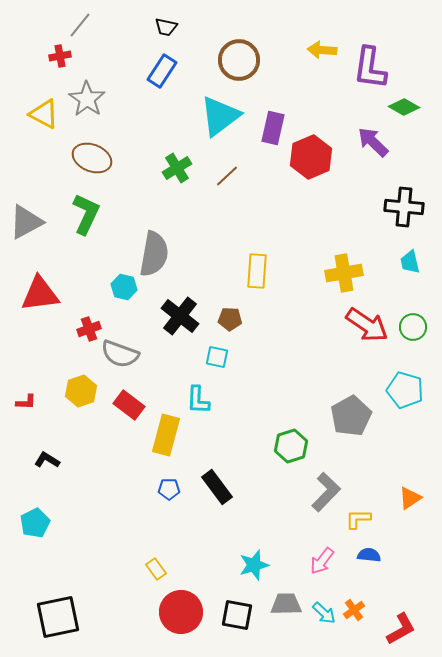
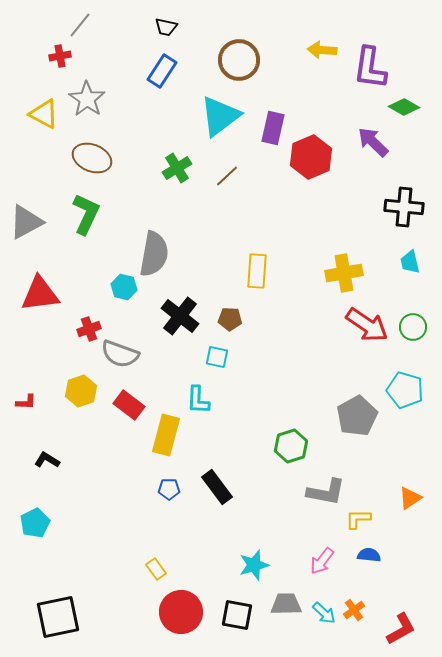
gray pentagon at (351, 416): moved 6 px right
gray L-shape at (326, 492): rotated 57 degrees clockwise
